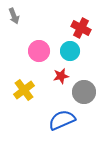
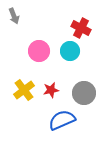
red star: moved 10 px left, 14 px down
gray circle: moved 1 px down
